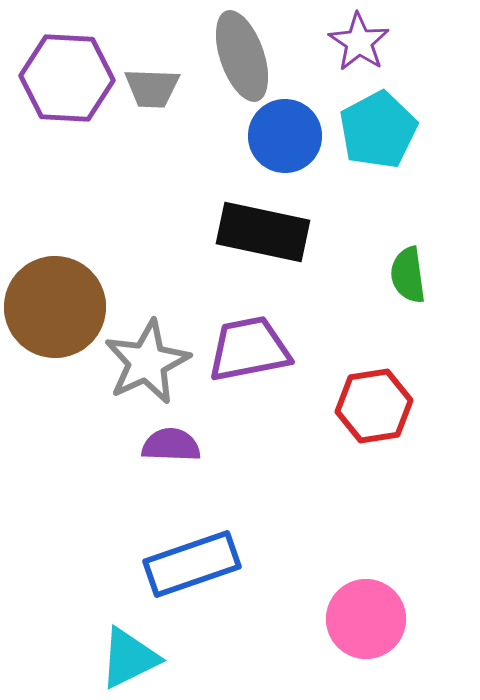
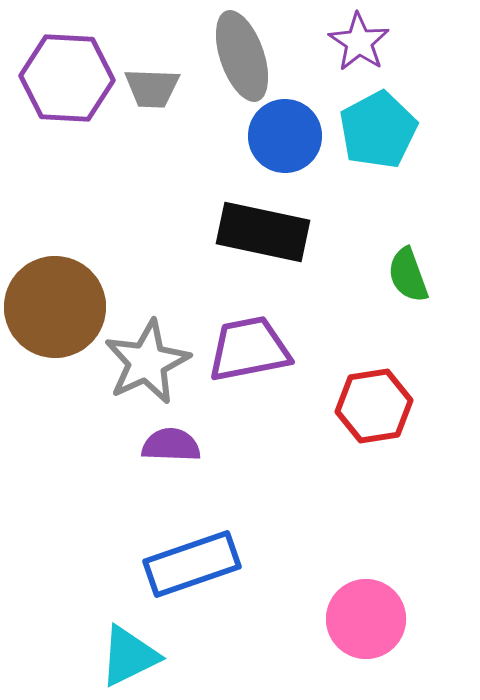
green semicircle: rotated 12 degrees counterclockwise
cyan triangle: moved 2 px up
